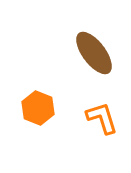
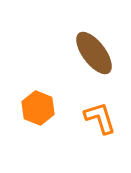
orange L-shape: moved 2 px left
